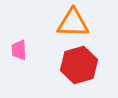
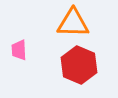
red hexagon: rotated 21 degrees counterclockwise
